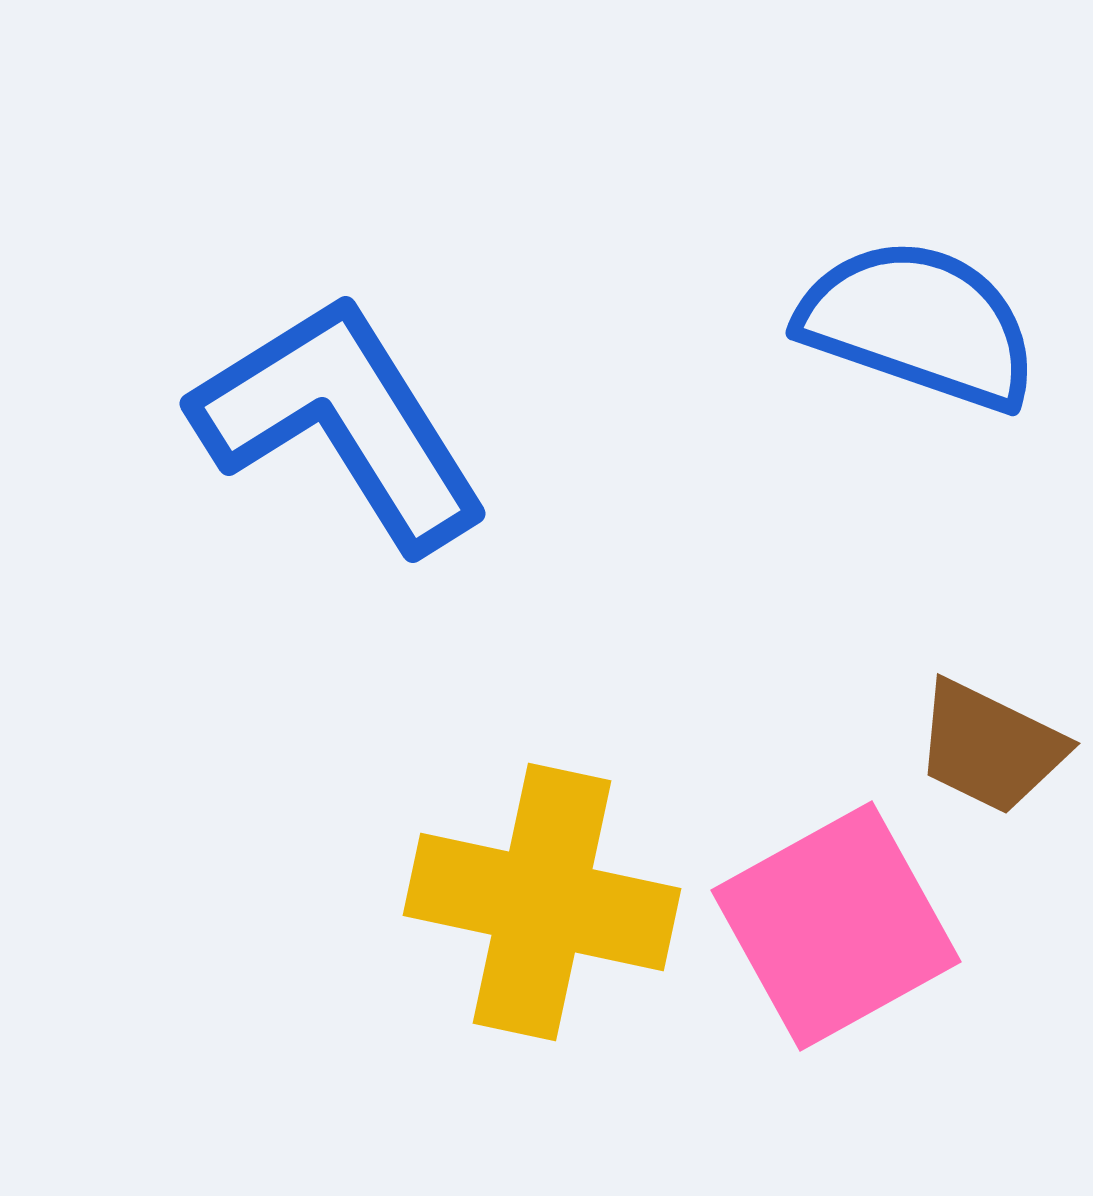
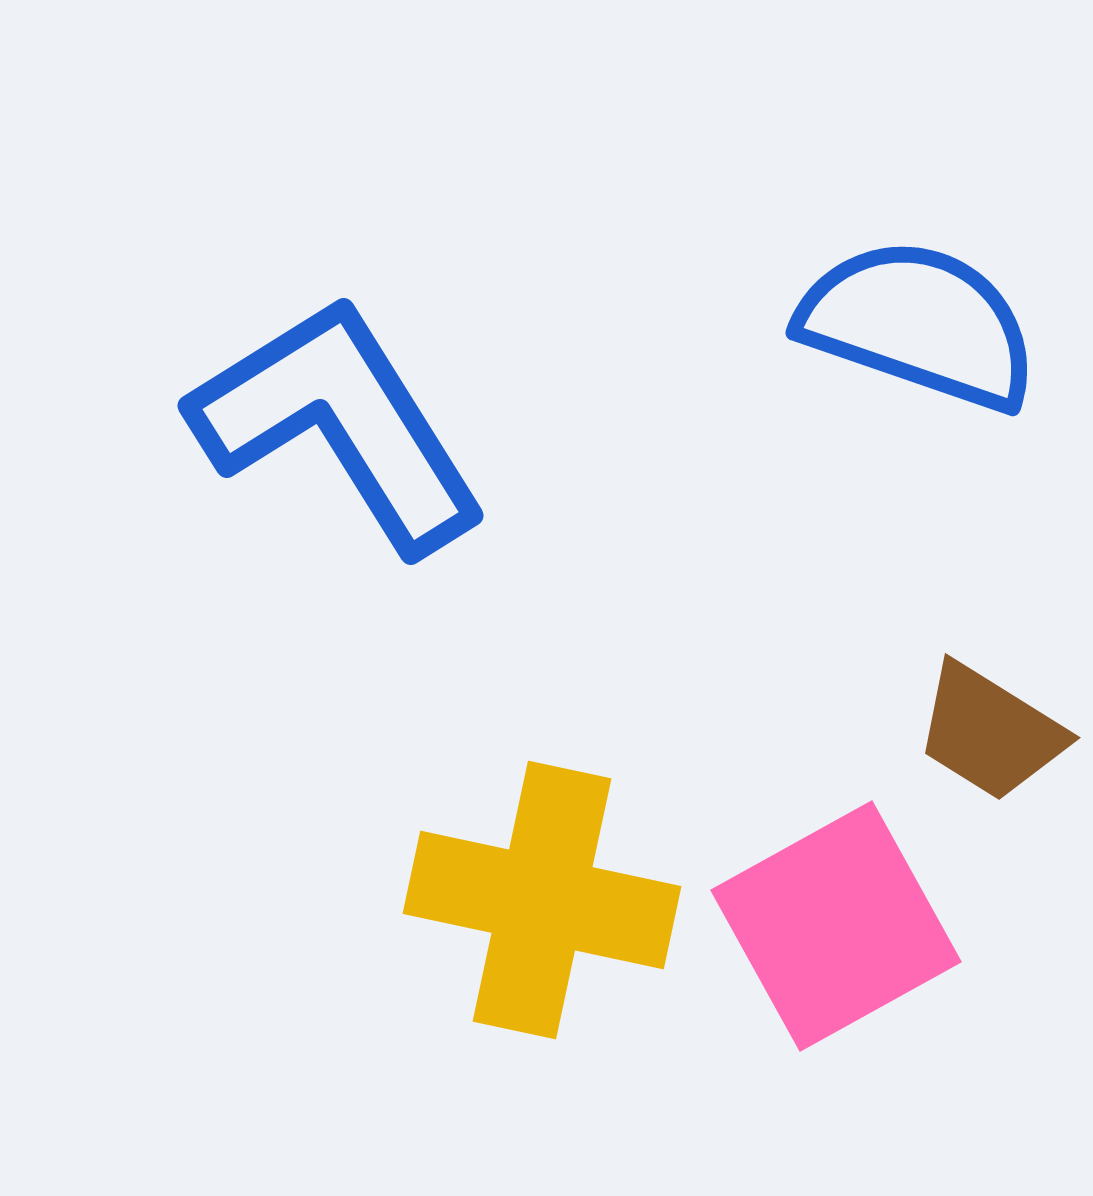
blue L-shape: moved 2 px left, 2 px down
brown trapezoid: moved 15 px up; rotated 6 degrees clockwise
yellow cross: moved 2 px up
